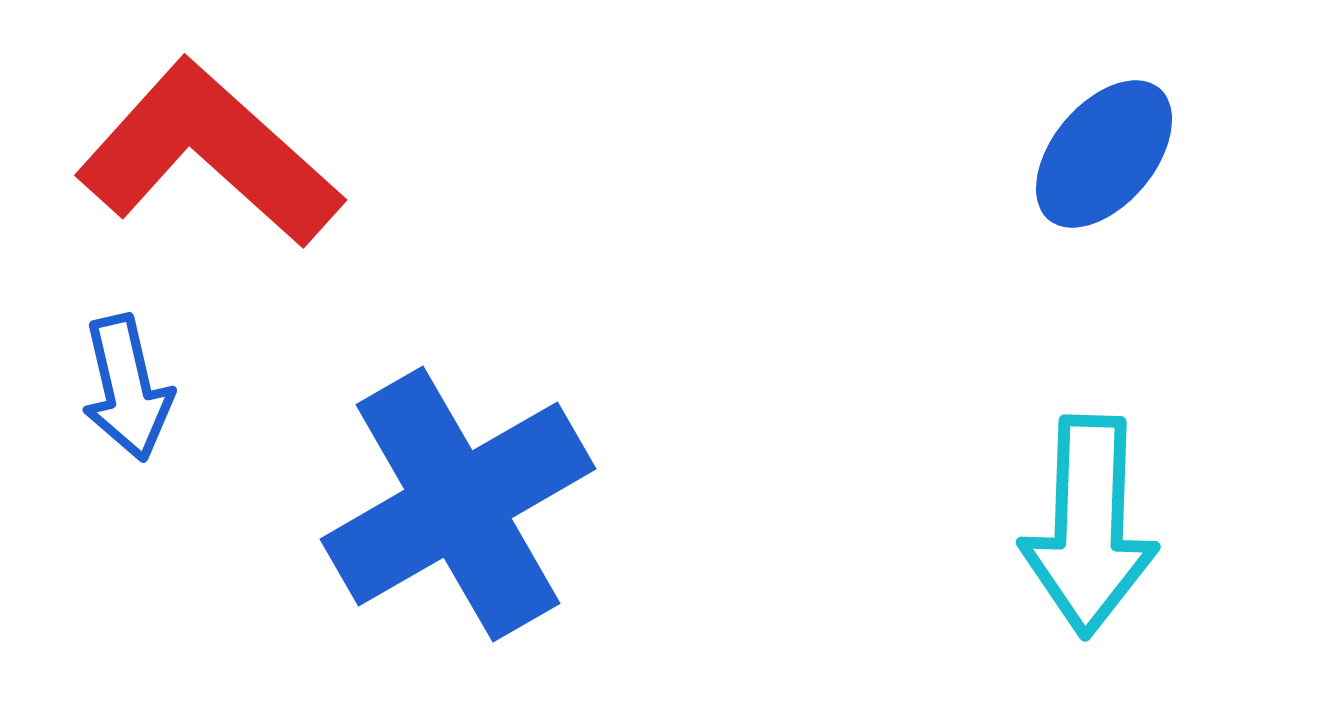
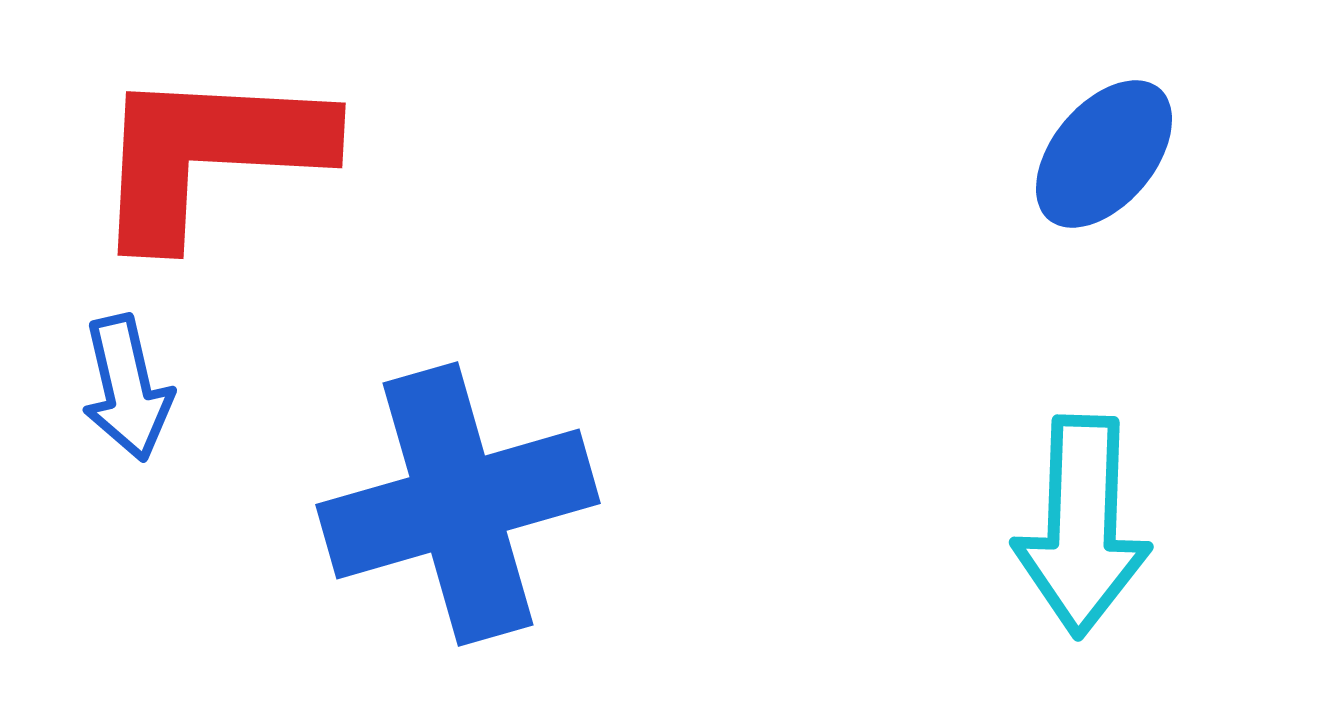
red L-shape: rotated 39 degrees counterclockwise
blue cross: rotated 14 degrees clockwise
cyan arrow: moved 7 px left
